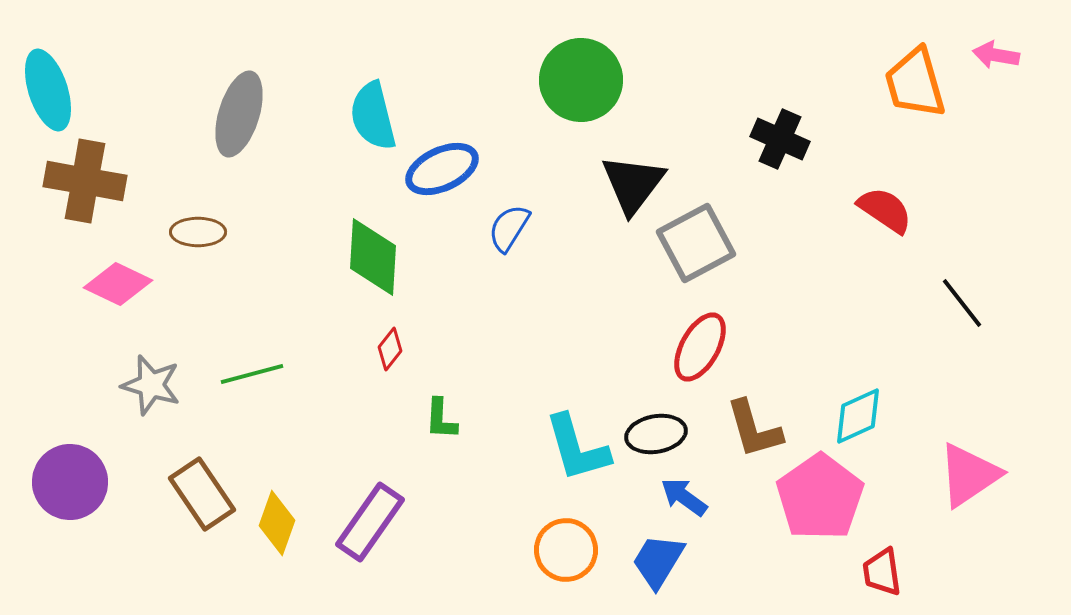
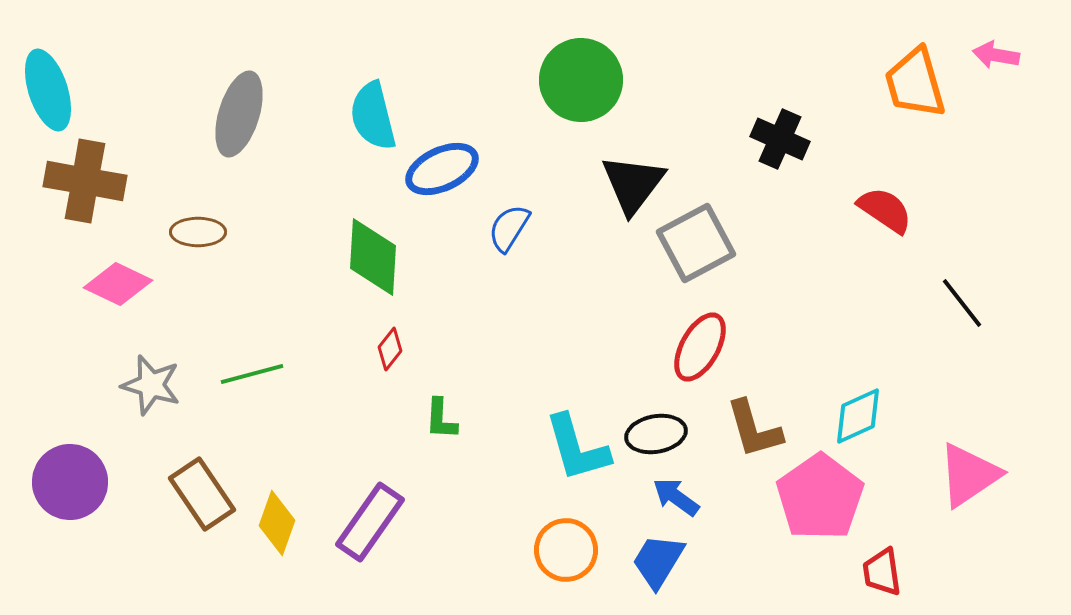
blue arrow: moved 8 px left
